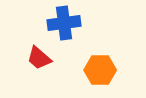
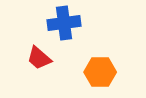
orange hexagon: moved 2 px down
